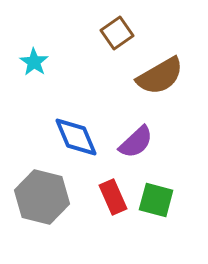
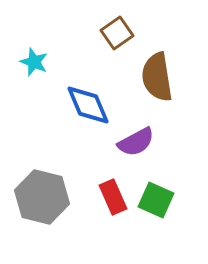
cyan star: rotated 12 degrees counterclockwise
brown semicircle: moved 3 px left, 1 px down; rotated 111 degrees clockwise
blue diamond: moved 12 px right, 32 px up
purple semicircle: rotated 15 degrees clockwise
green square: rotated 9 degrees clockwise
